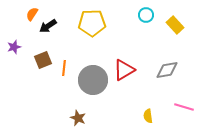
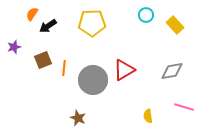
gray diamond: moved 5 px right, 1 px down
